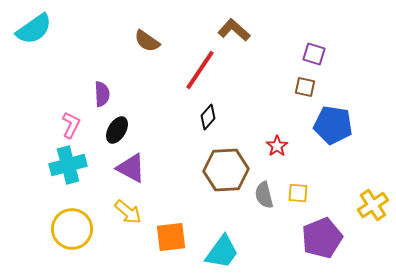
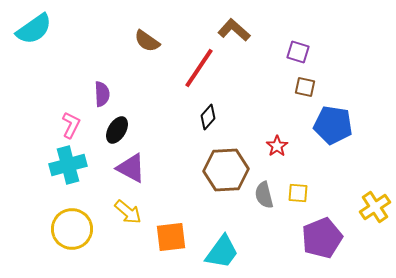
purple square: moved 16 px left, 2 px up
red line: moved 1 px left, 2 px up
yellow cross: moved 2 px right, 2 px down
